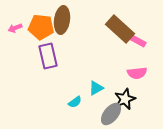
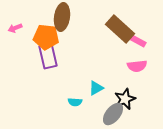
brown ellipse: moved 3 px up
orange pentagon: moved 5 px right, 10 px down
pink semicircle: moved 7 px up
cyan semicircle: rotated 40 degrees clockwise
gray ellipse: moved 2 px right
